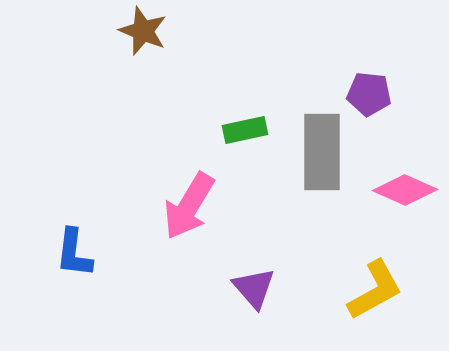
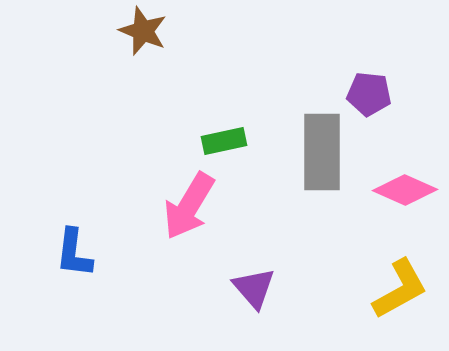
green rectangle: moved 21 px left, 11 px down
yellow L-shape: moved 25 px right, 1 px up
